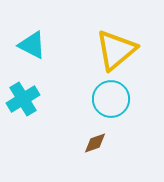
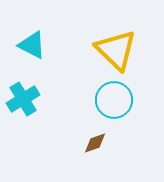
yellow triangle: rotated 36 degrees counterclockwise
cyan circle: moved 3 px right, 1 px down
